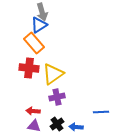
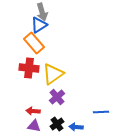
purple cross: rotated 28 degrees counterclockwise
